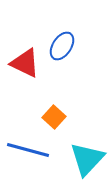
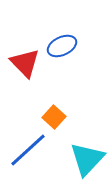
blue ellipse: rotated 32 degrees clockwise
red triangle: rotated 20 degrees clockwise
blue line: rotated 57 degrees counterclockwise
